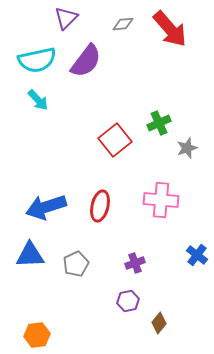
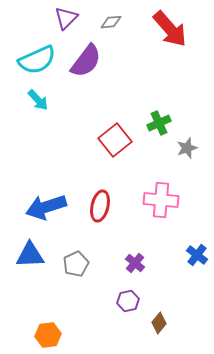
gray diamond: moved 12 px left, 2 px up
cyan semicircle: rotated 12 degrees counterclockwise
purple cross: rotated 30 degrees counterclockwise
orange hexagon: moved 11 px right
